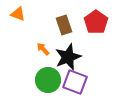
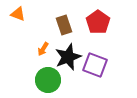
red pentagon: moved 2 px right
orange arrow: rotated 104 degrees counterclockwise
purple square: moved 20 px right, 17 px up
